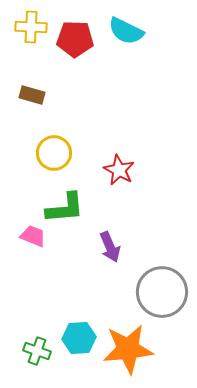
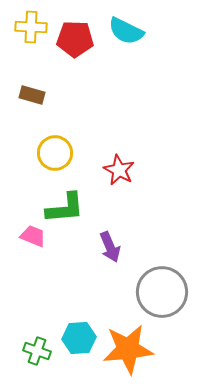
yellow circle: moved 1 px right
